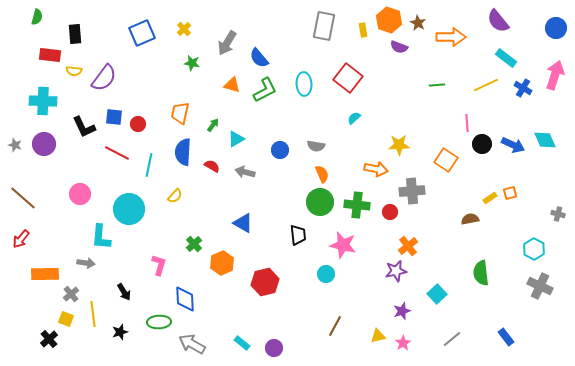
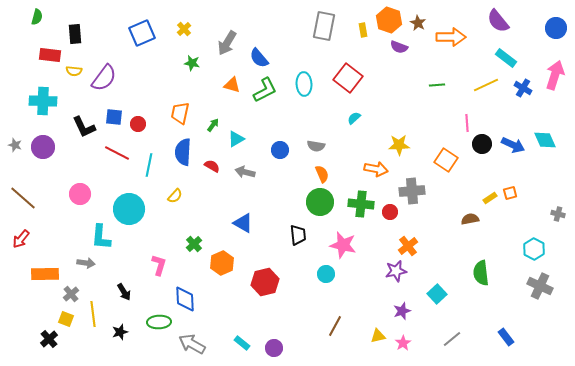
purple circle at (44, 144): moved 1 px left, 3 px down
green cross at (357, 205): moved 4 px right, 1 px up
